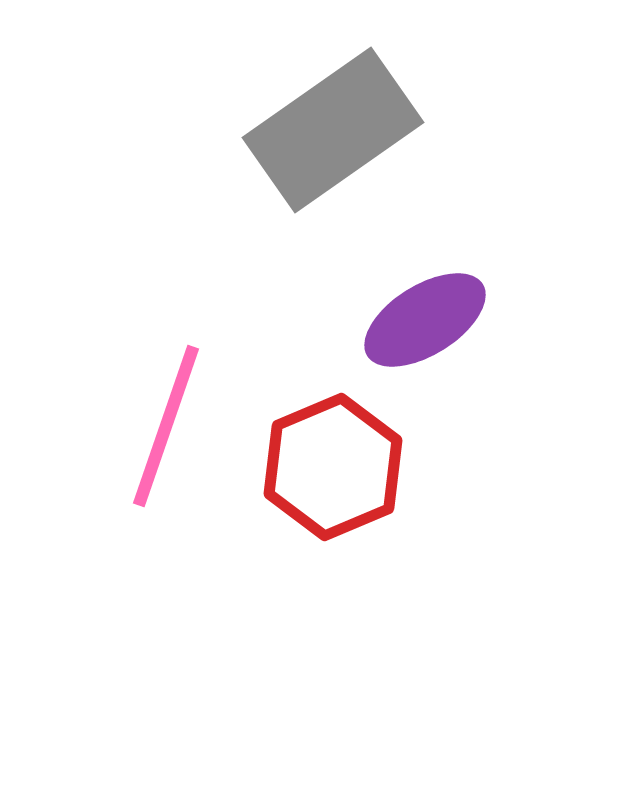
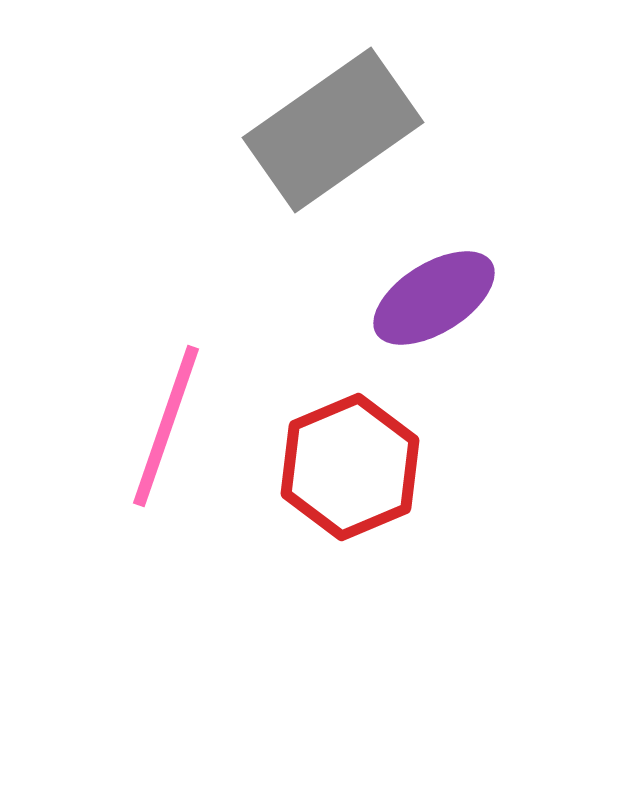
purple ellipse: moved 9 px right, 22 px up
red hexagon: moved 17 px right
